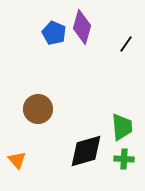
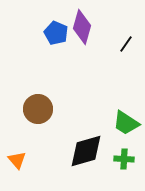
blue pentagon: moved 2 px right
green trapezoid: moved 4 px right, 4 px up; rotated 128 degrees clockwise
